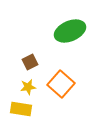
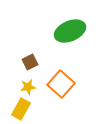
yellow rectangle: rotated 70 degrees counterclockwise
